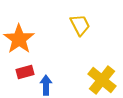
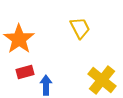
yellow trapezoid: moved 3 px down
